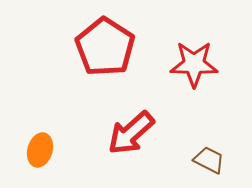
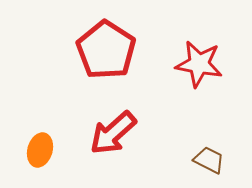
red pentagon: moved 1 px right, 3 px down
red star: moved 5 px right; rotated 9 degrees clockwise
red arrow: moved 18 px left
